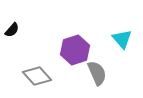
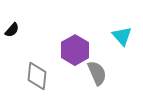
cyan triangle: moved 3 px up
purple hexagon: rotated 12 degrees counterclockwise
gray diamond: rotated 48 degrees clockwise
